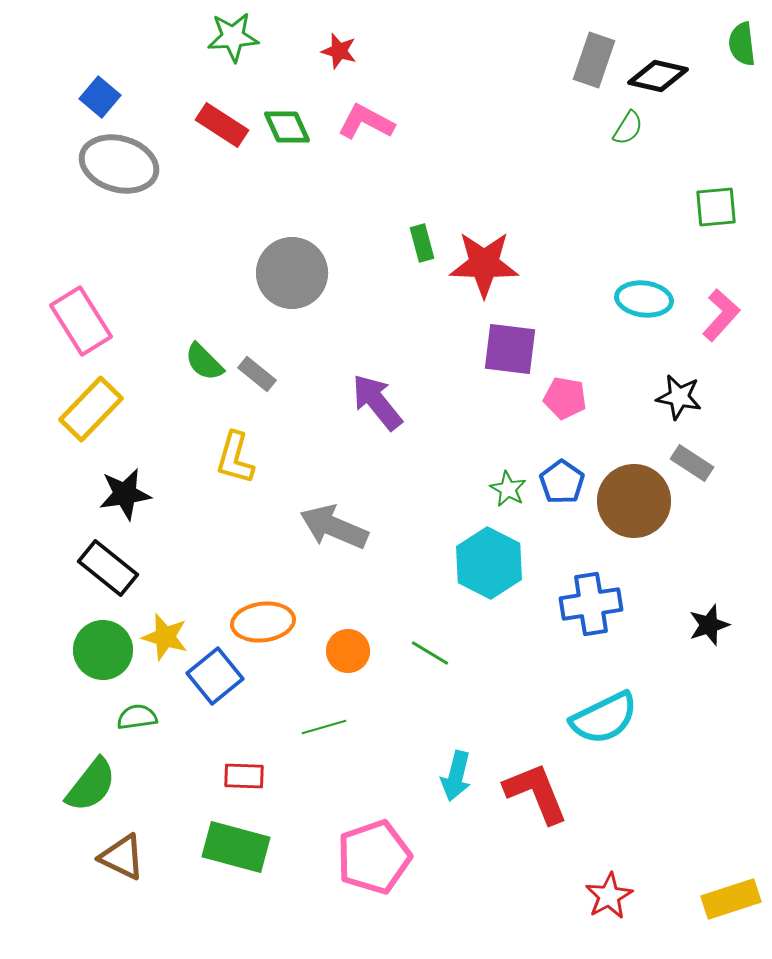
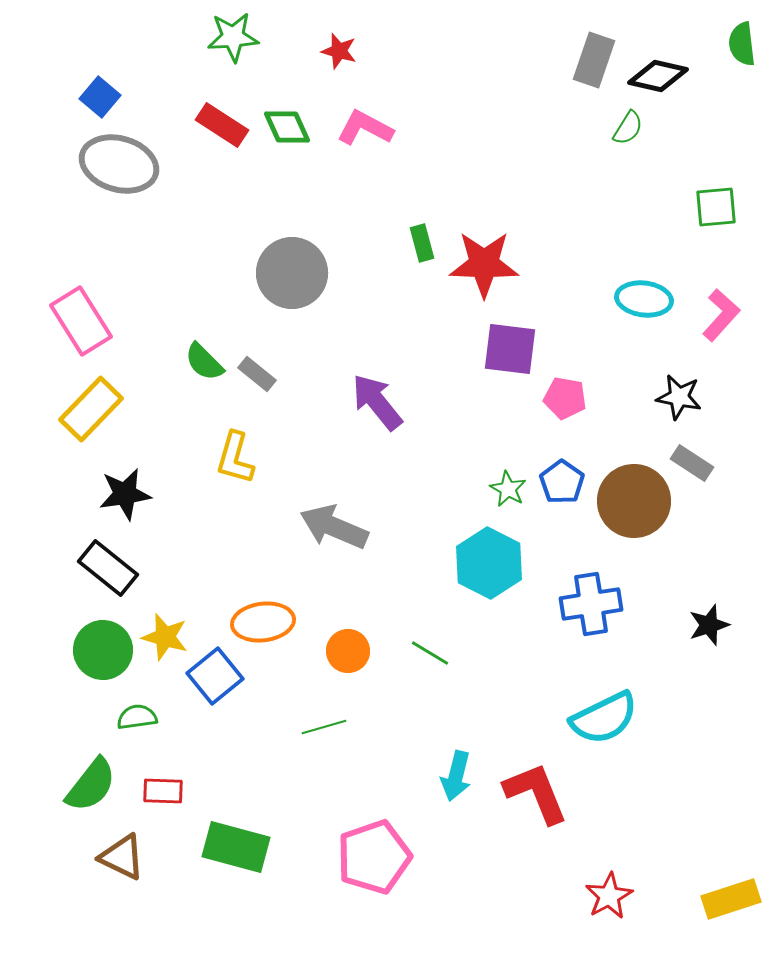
pink L-shape at (366, 122): moved 1 px left, 6 px down
red rectangle at (244, 776): moved 81 px left, 15 px down
